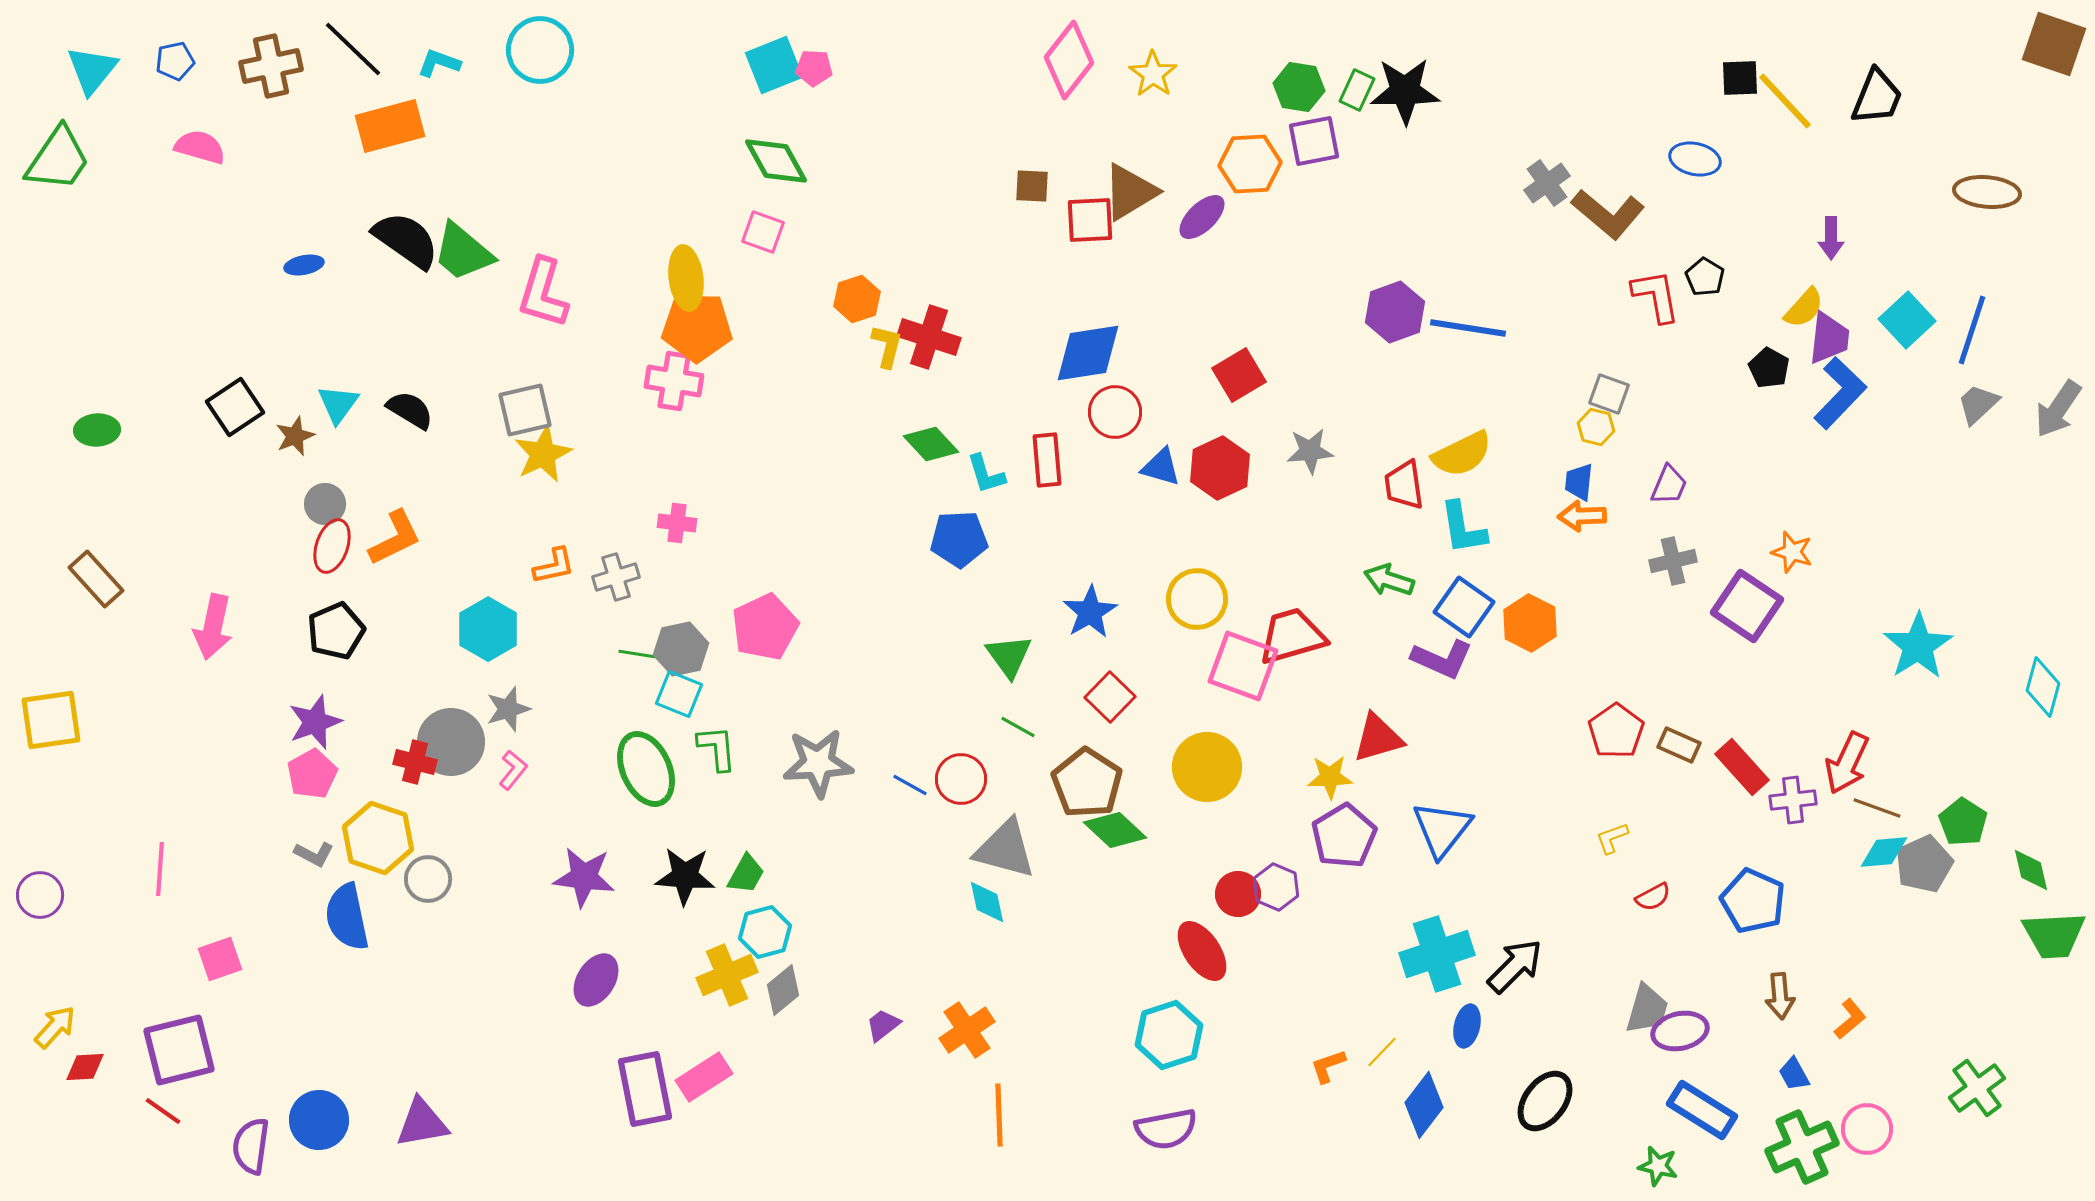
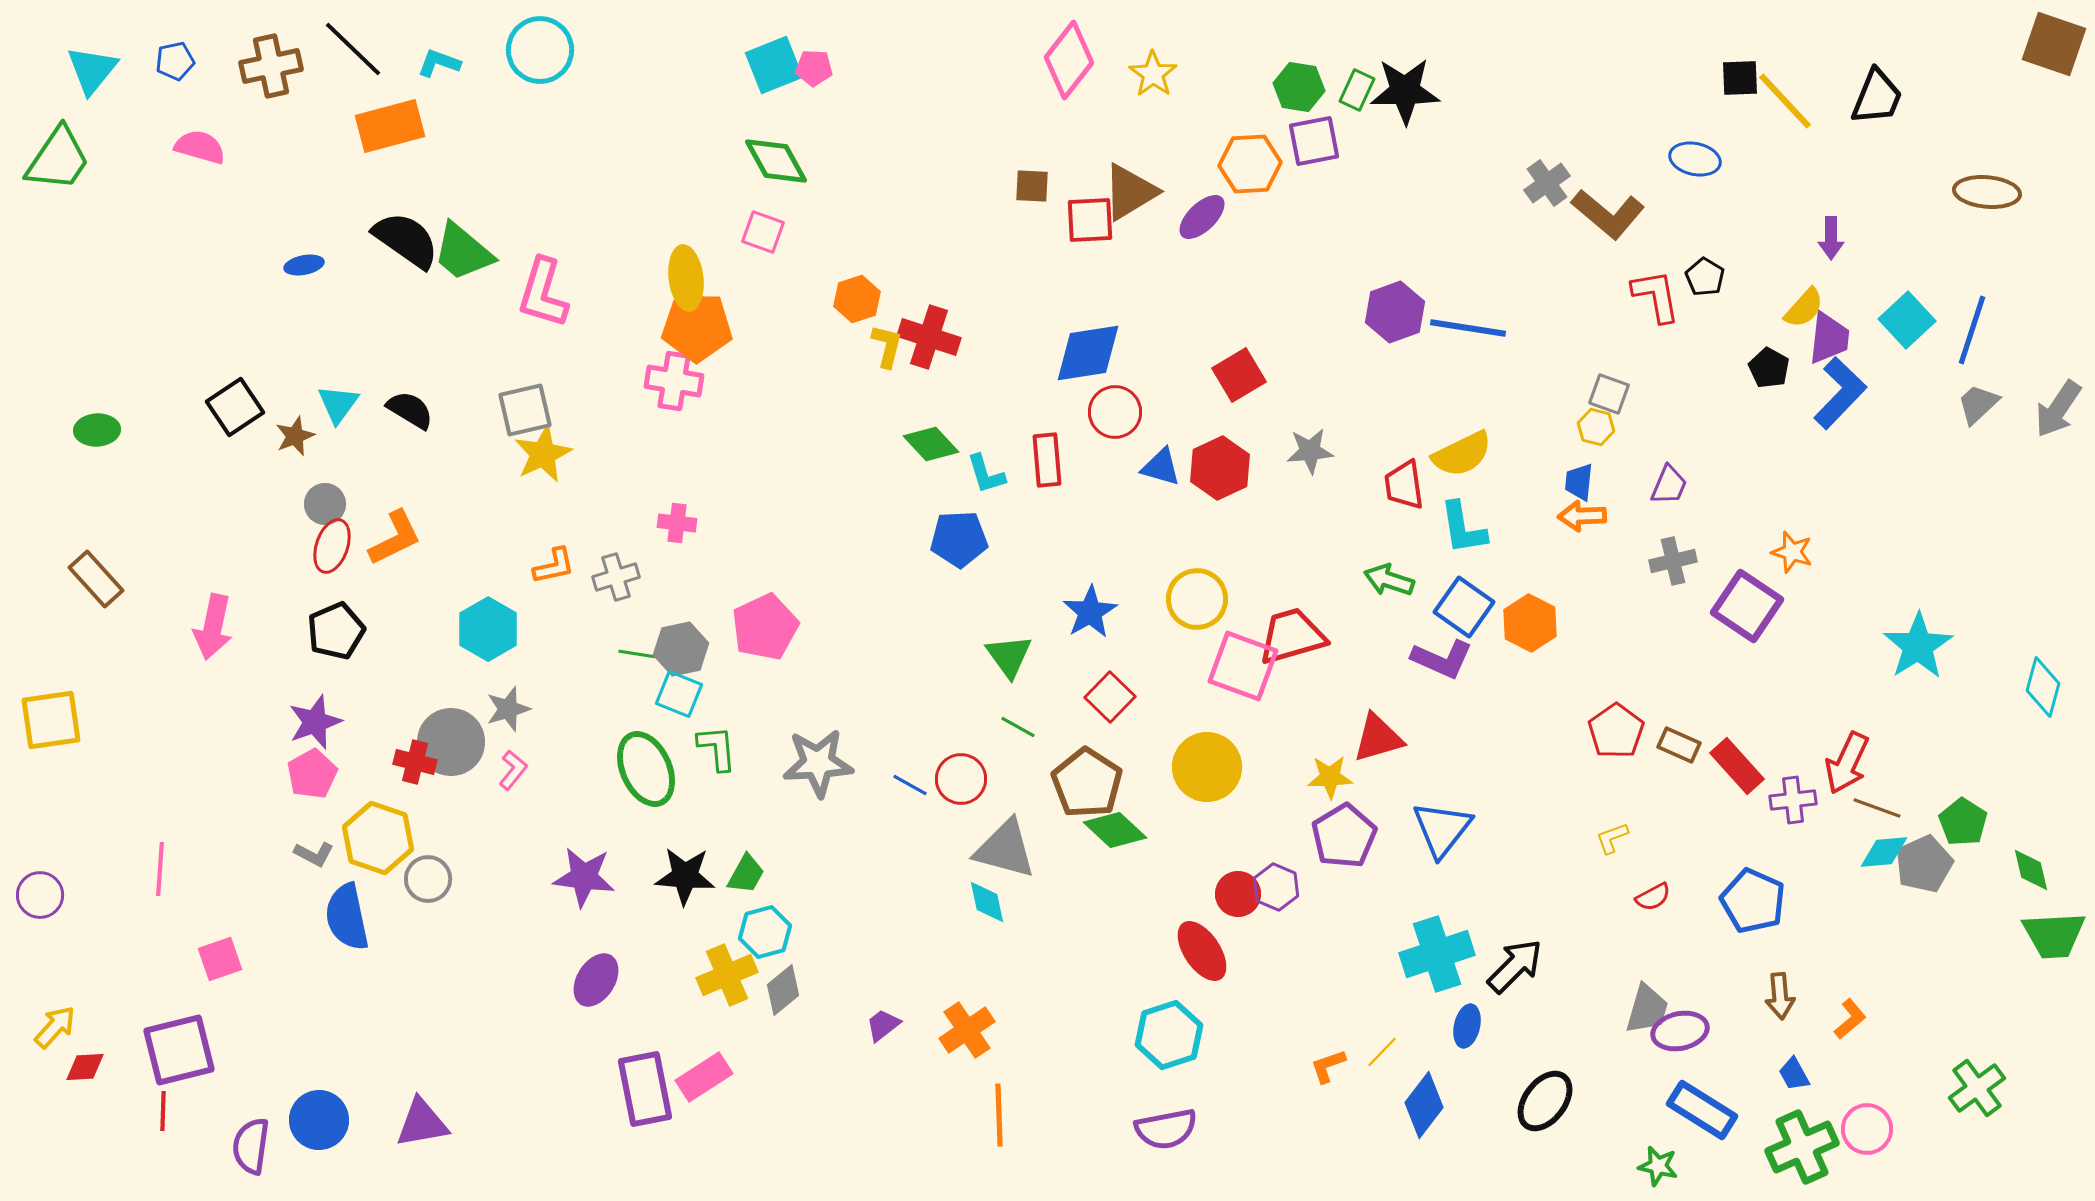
red rectangle at (1742, 767): moved 5 px left, 1 px up
red line at (163, 1111): rotated 57 degrees clockwise
